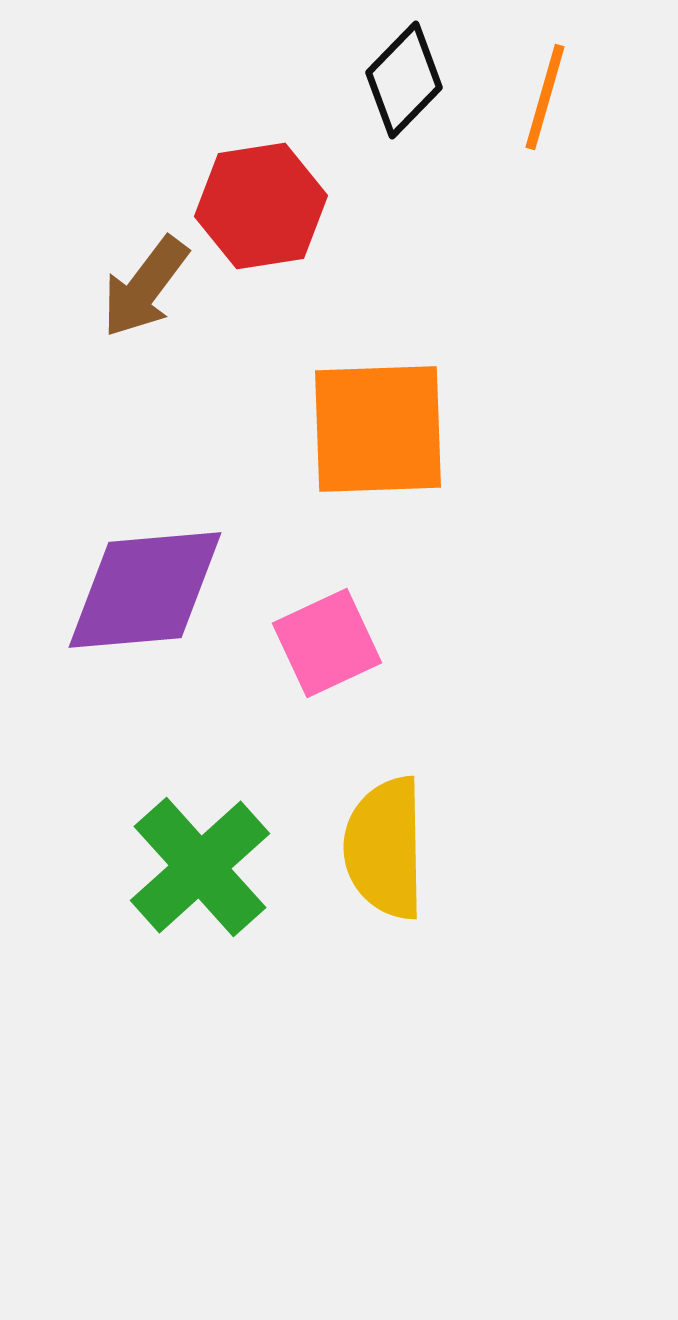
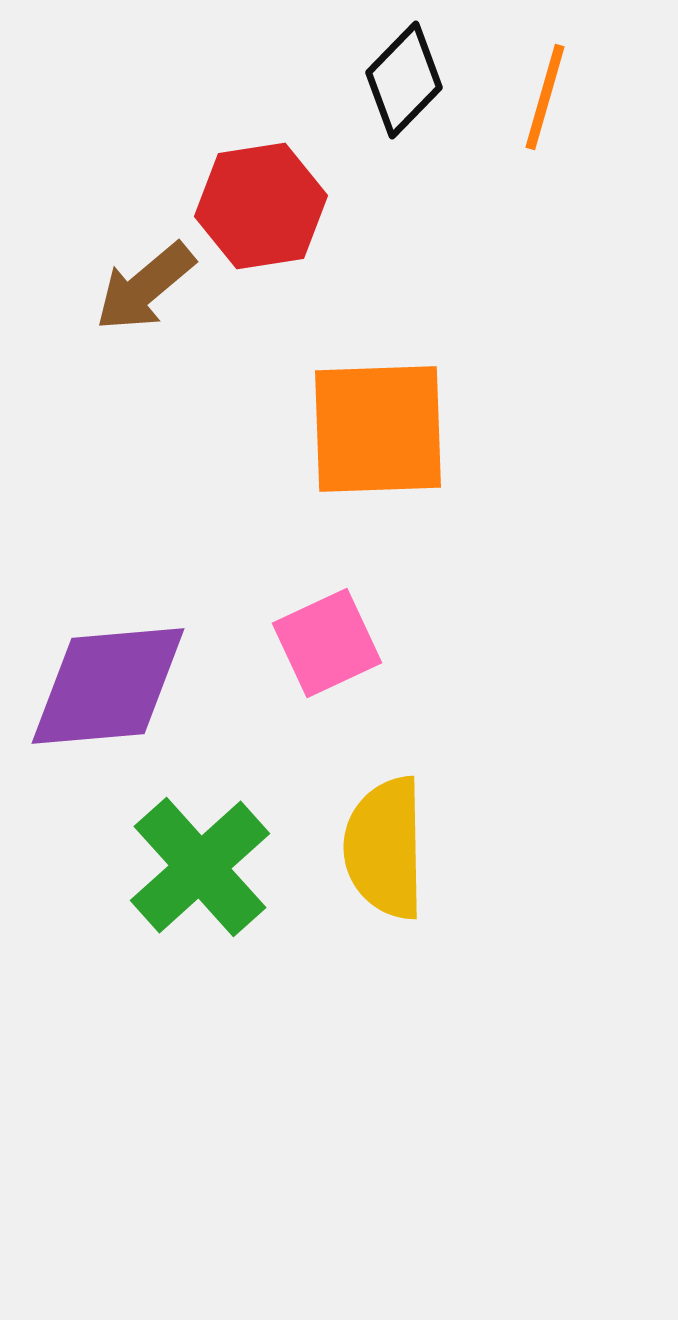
brown arrow: rotated 13 degrees clockwise
purple diamond: moved 37 px left, 96 px down
